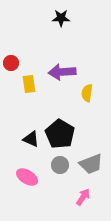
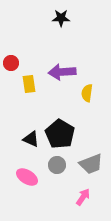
gray circle: moved 3 px left
